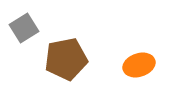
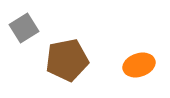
brown pentagon: moved 1 px right, 1 px down
